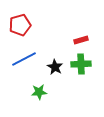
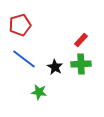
red rectangle: rotated 32 degrees counterclockwise
blue line: rotated 65 degrees clockwise
green star: rotated 14 degrees clockwise
